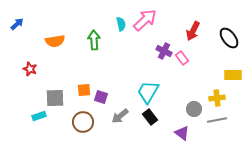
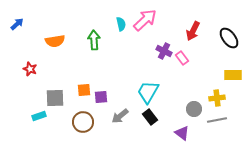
purple square: rotated 24 degrees counterclockwise
